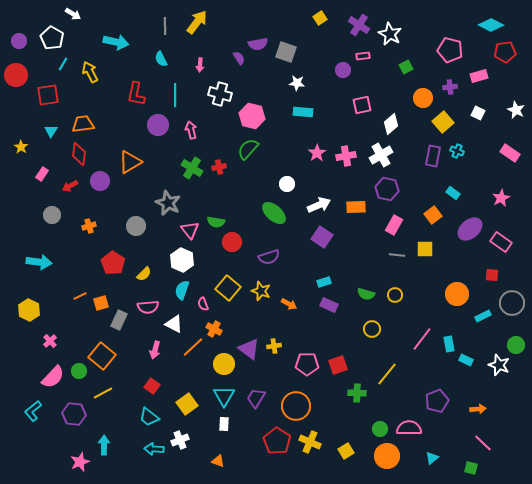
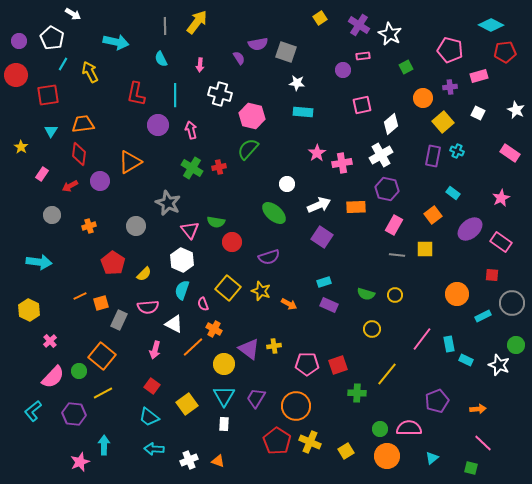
pink cross at (346, 156): moved 4 px left, 7 px down
white cross at (180, 440): moved 9 px right, 20 px down
